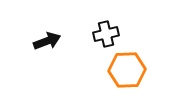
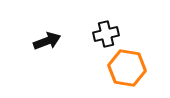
orange hexagon: moved 2 px up; rotated 12 degrees clockwise
